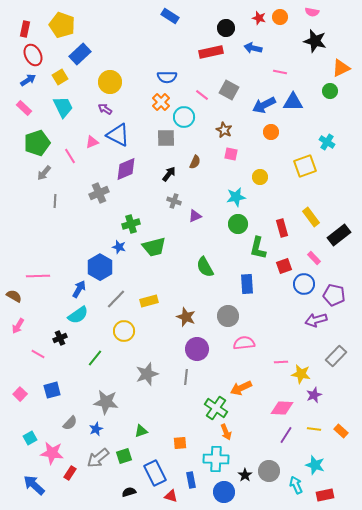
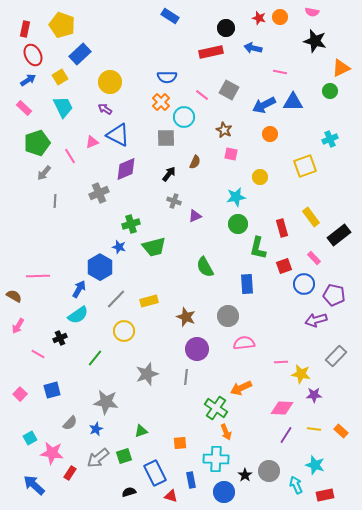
orange circle at (271, 132): moved 1 px left, 2 px down
cyan cross at (327, 142): moved 3 px right, 3 px up; rotated 35 degrees clockwise
purple star at (314, 395): rotated 21 degrees clockwise
